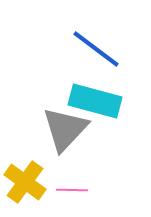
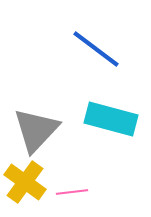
cyan rectangle: moved 16 px right, 18 px down
gray triangle: moved 29 px left, 1 px down
pink line: moved 2 px down; rotated 8 degrees counterclockwise
